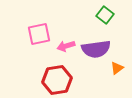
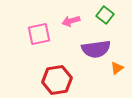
pink arrow: moved 5 px right, 25 px up
